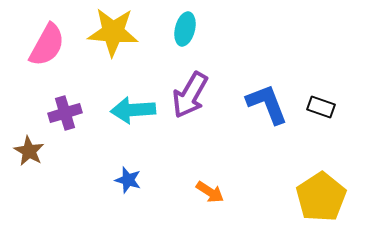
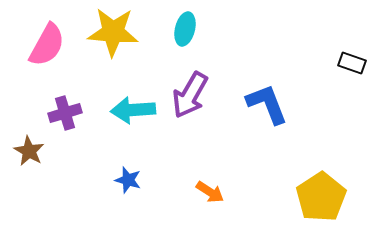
black rectangle: moved 31 px right, 44 px up
